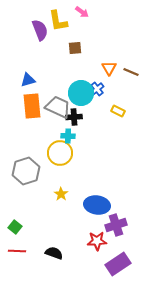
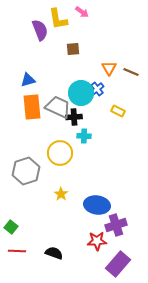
yellow L-shape: moved 2 px up
brown square: moved 2 px left, 1 px down
orange rectangle: moved 1 px down
cyan cross: moved 16 px right
green square: moved 4 px left
purple rectangle: rotated 15 degrees counterclockwise
